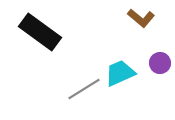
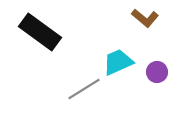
brown L-shape: moved 4 px right
purple circle: moved 3 px left, 9 px down
cyan trapezoid: moved 2 px left, 11 px up
